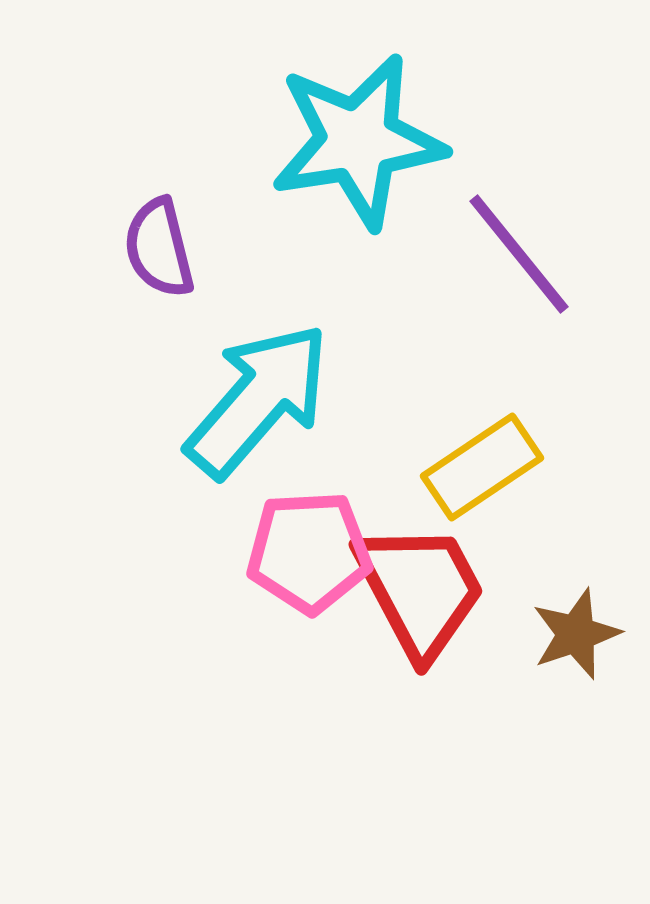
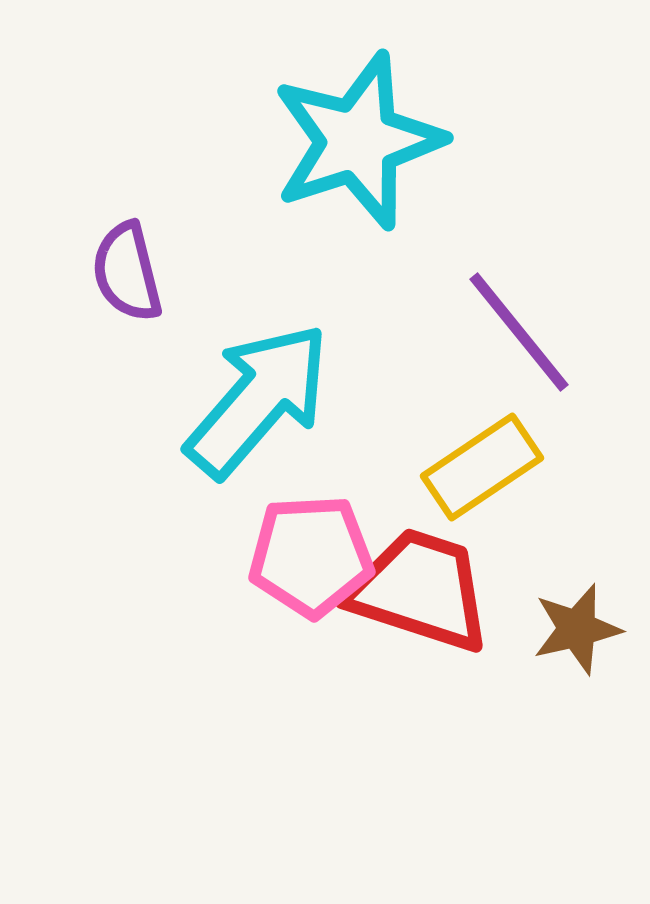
cyan star: rotated 9 degrees counterclockwise
purple semicircle: moved 32 px left, 24 px down
purple line: moved 78 px down
pink pentagon: moved 2 px right, 4 px down
red trapezoid: rotated 44 degrees counterclockwise
brown star: moved 1 px right, 5 px up; rotated 6 degrees clockwise
